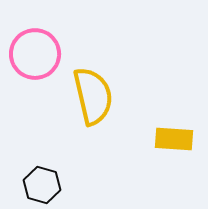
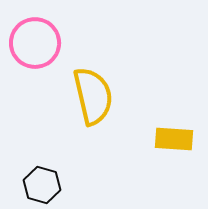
pink circle: moved 11 px up
